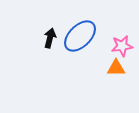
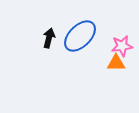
black arrow: moved 1 px left
orange triangle: moved 5 px up
